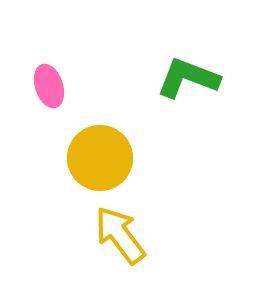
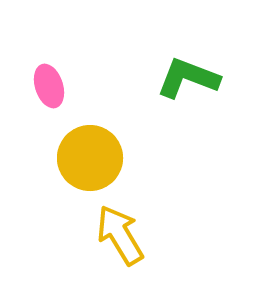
yellow circle: moved 10 px left
yellow arrow: rotated 6 degrees clockwise
